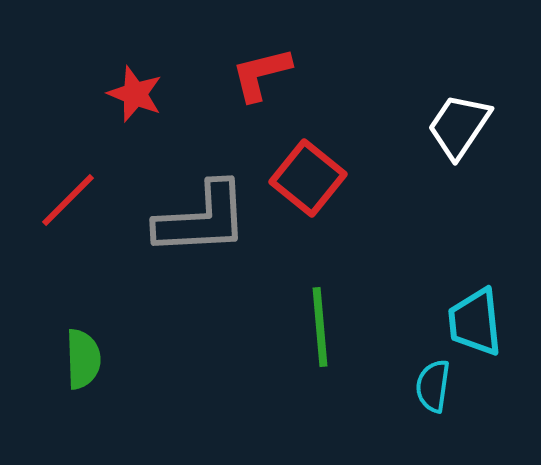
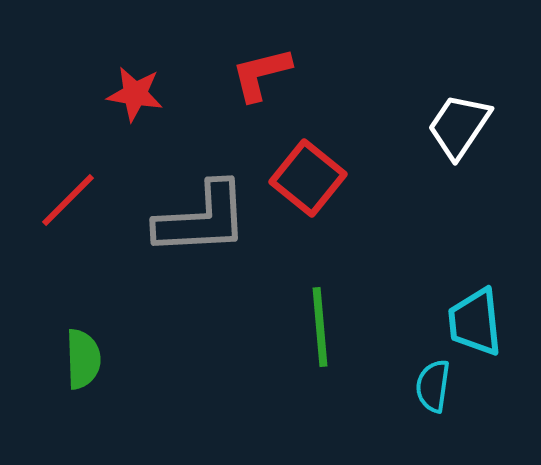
red star: rotated 12 degrees counterclockwise
